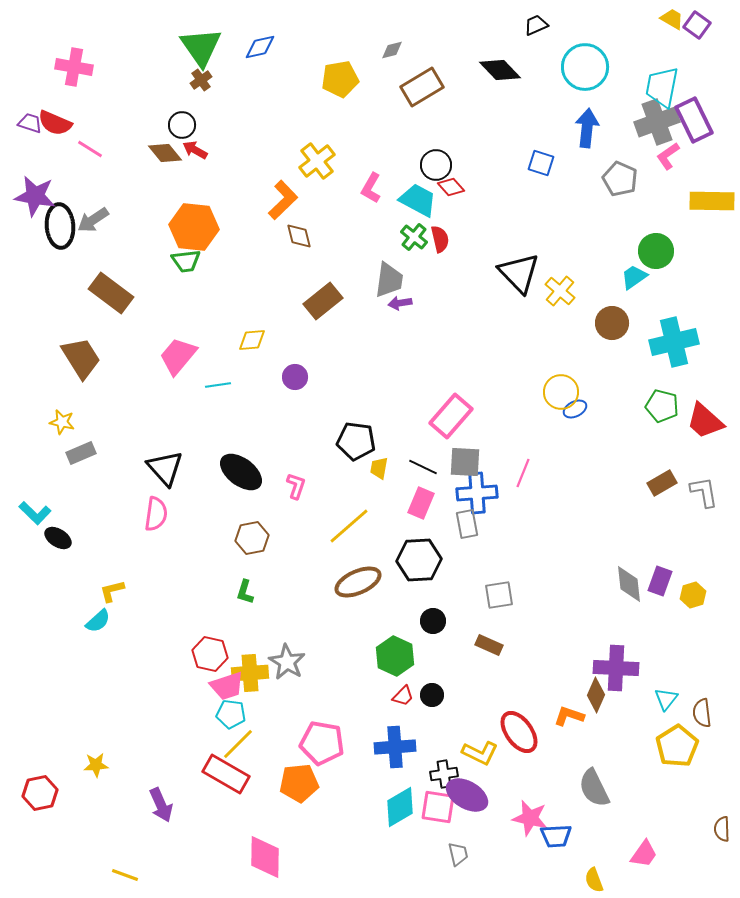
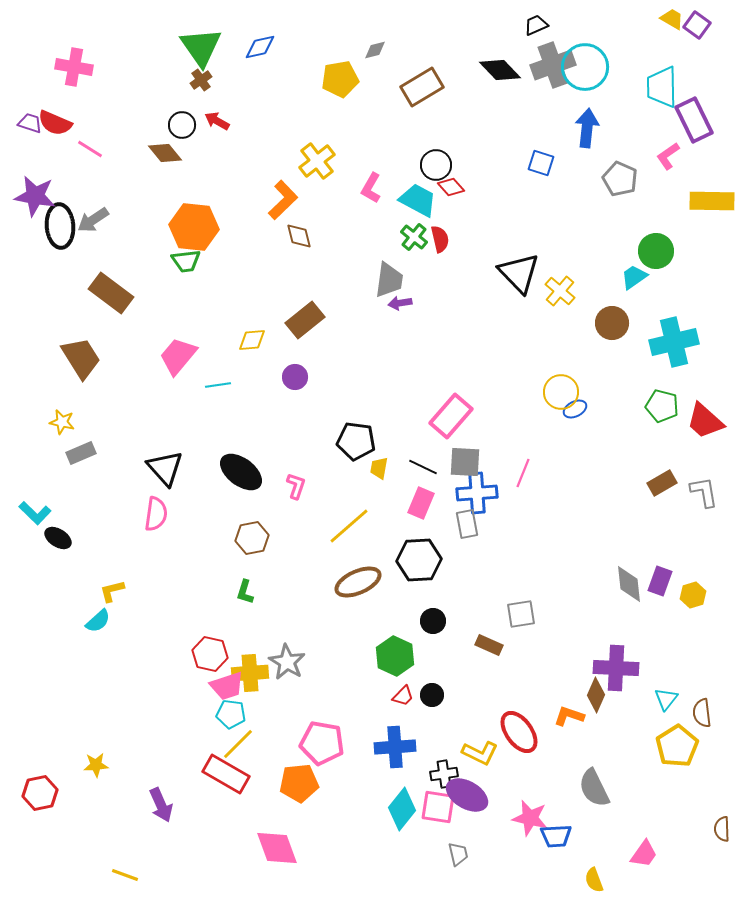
gray diamond at (392, 50): moved 17 px left
cyan trapezoid at (662, 87): rotated 12 degrees counterclockwise
gray cross at (657, 122): moved 104 px left, 57 px up
red arrow at (195, 150): moved 22 px right, 29 px up
brown rectangle at (323, 301): moved 18 px left, 19 px down
gray square at (499, 595): moved 22 px right, 19 px down
cyan diamond at (400, 807): moved 2 px right, 2 px down; rotated 21 degrees counterclockwise
pink diamond at (265, 857): moved 12 px right, 9 px up; rotated 21 degrees counterclockwise
